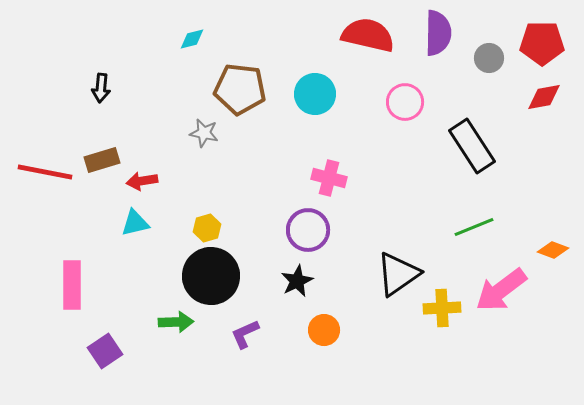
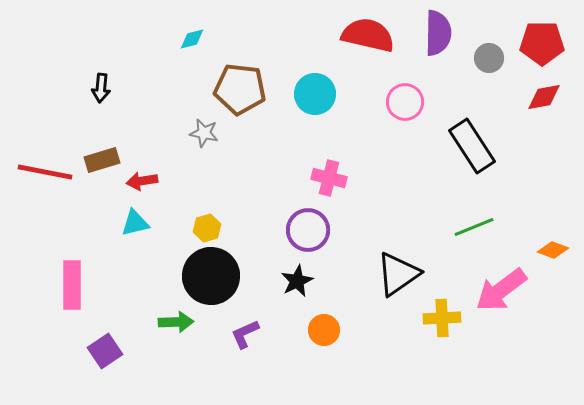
yellow cross: moved 10 px down
